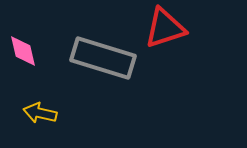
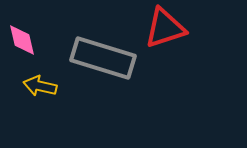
pink diamond: moved 1 px left, 11 px up
yellow arrow: moved 27 px up
